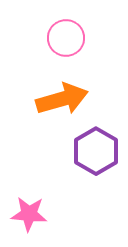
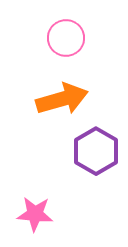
pink star: moved 6 px right
